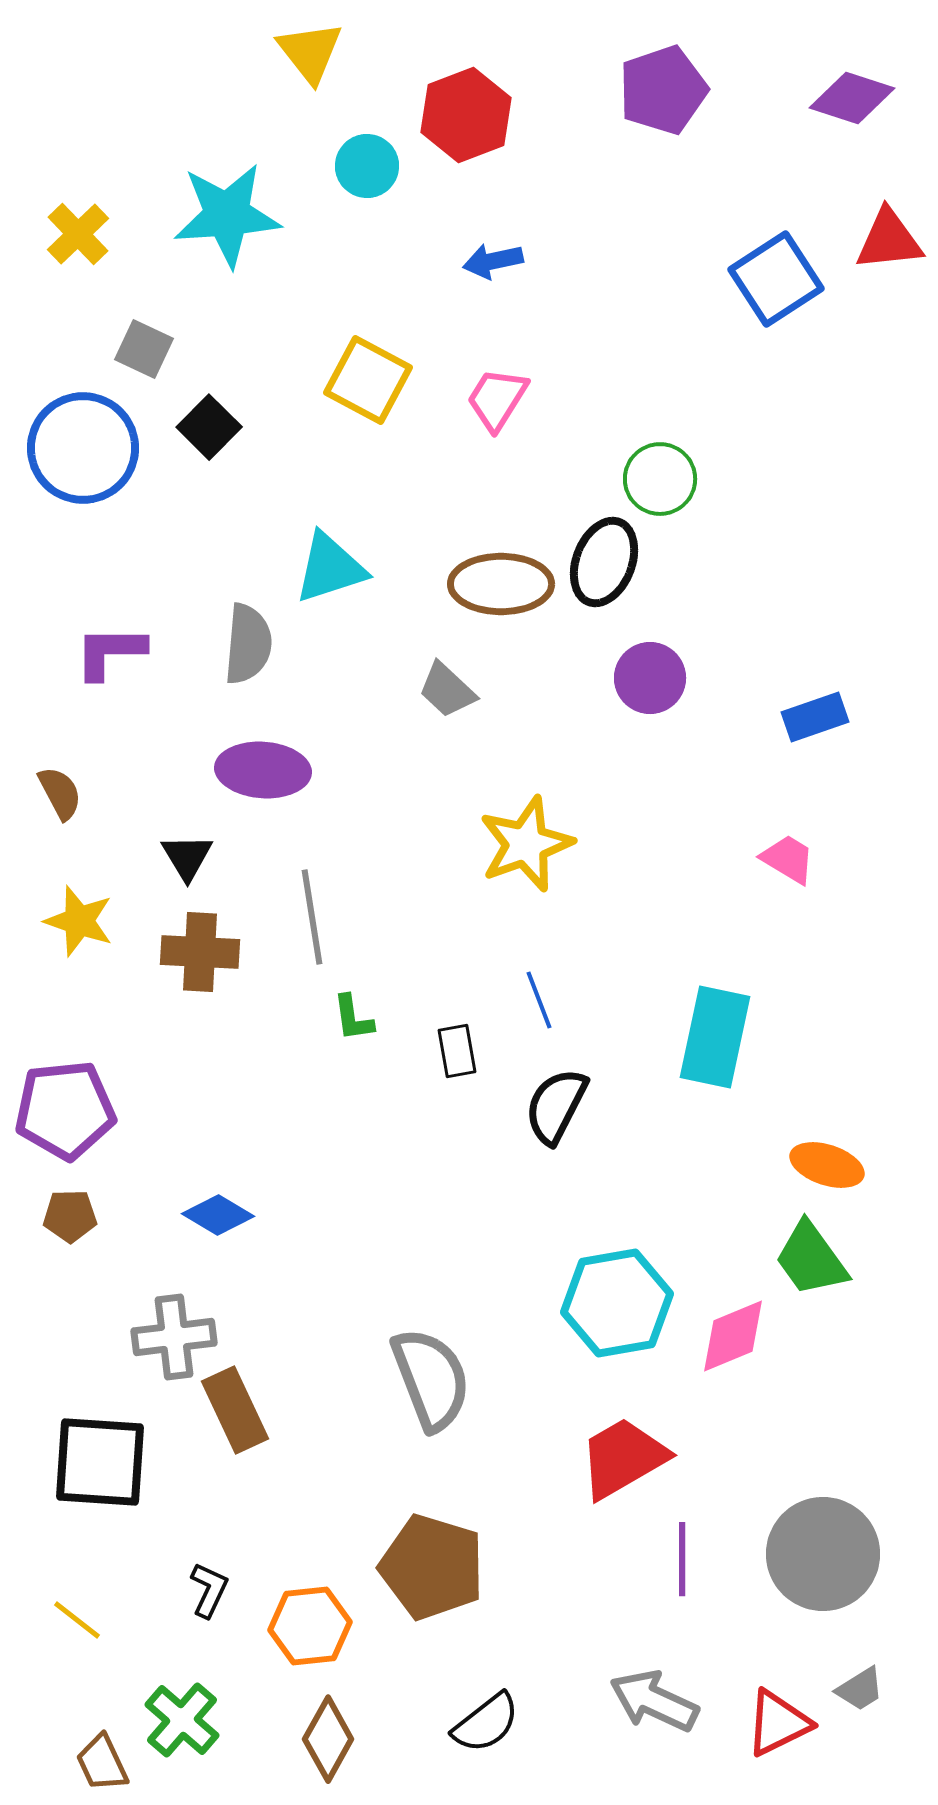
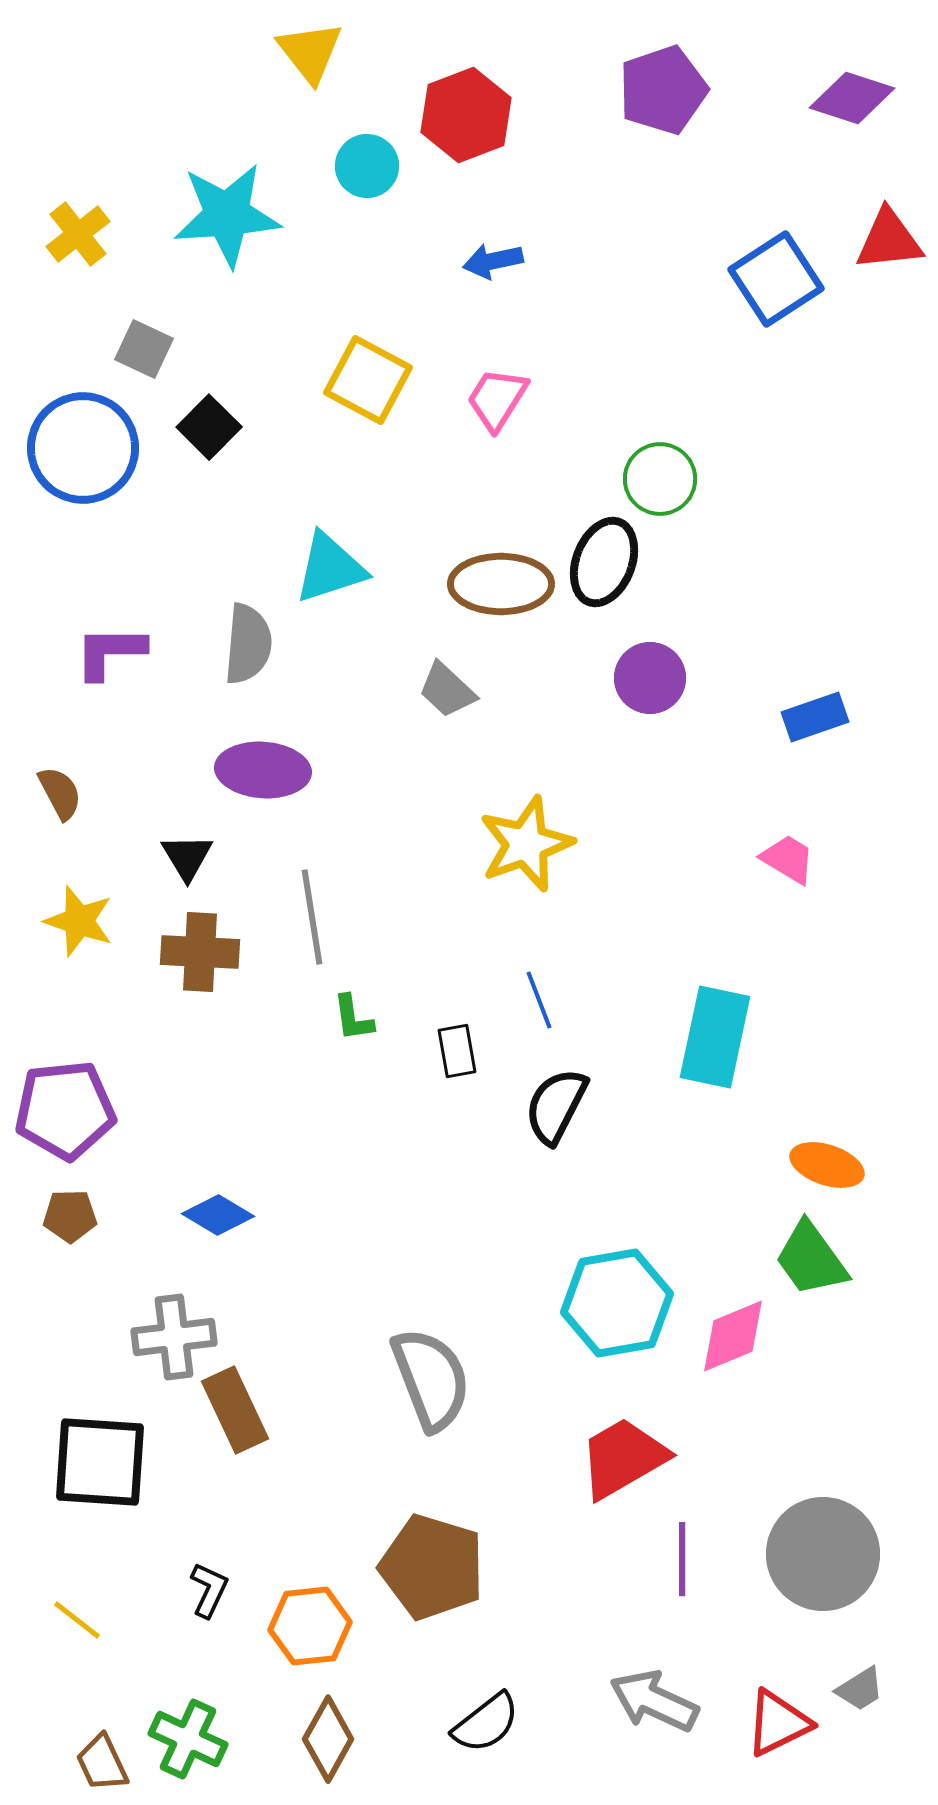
yellow cross at (78, 234): rotated 6 degrees clockwise
green cross at (182, 1720): moved 6 px right, 19 px down; rotated 16 degrees counterclockwise
